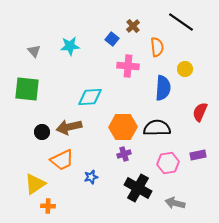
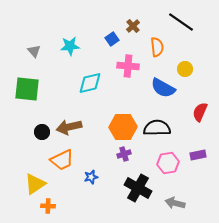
blue square: rotated 16 degrees clockwise
blue semicircle: rotated 115 degrees clockwise
cyan diamond: moved 14 px up; rotated 10 degrees counterclockwise
